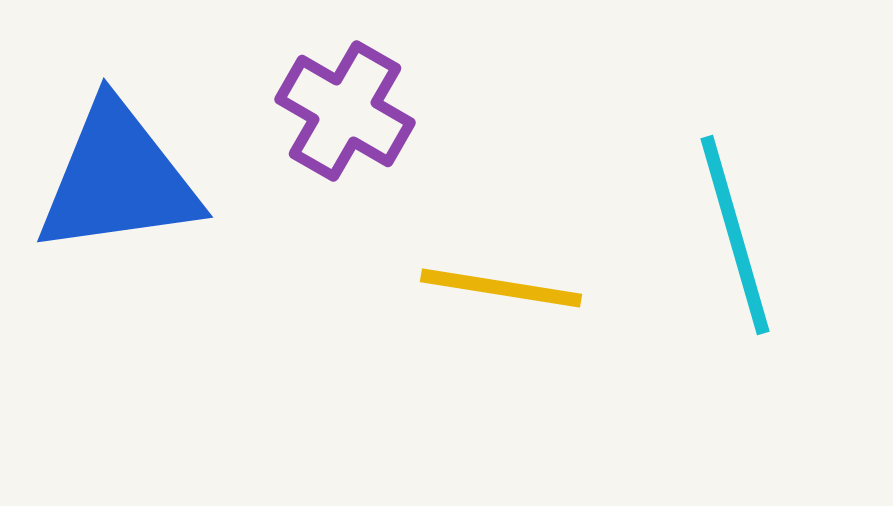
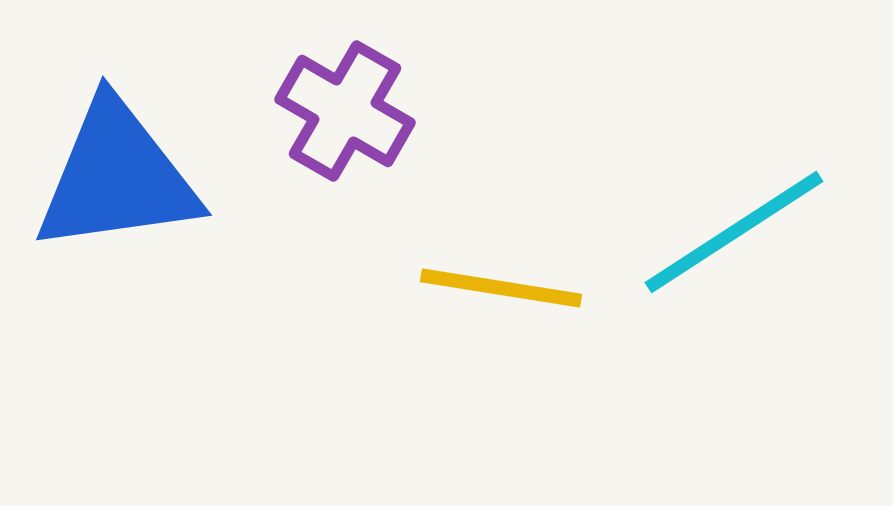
blue triangle: moved 1 px left, 2 px up
cyan line: moved 1 px left, 3 px up; rotated 73 degrees clockwise
